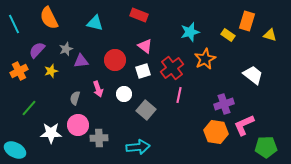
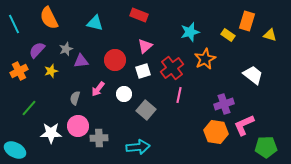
pink triangle: rotated 42 degrees clockwise
pink arrow: rotated 56 degrees clockwise
pink circle: moved 1 px down
